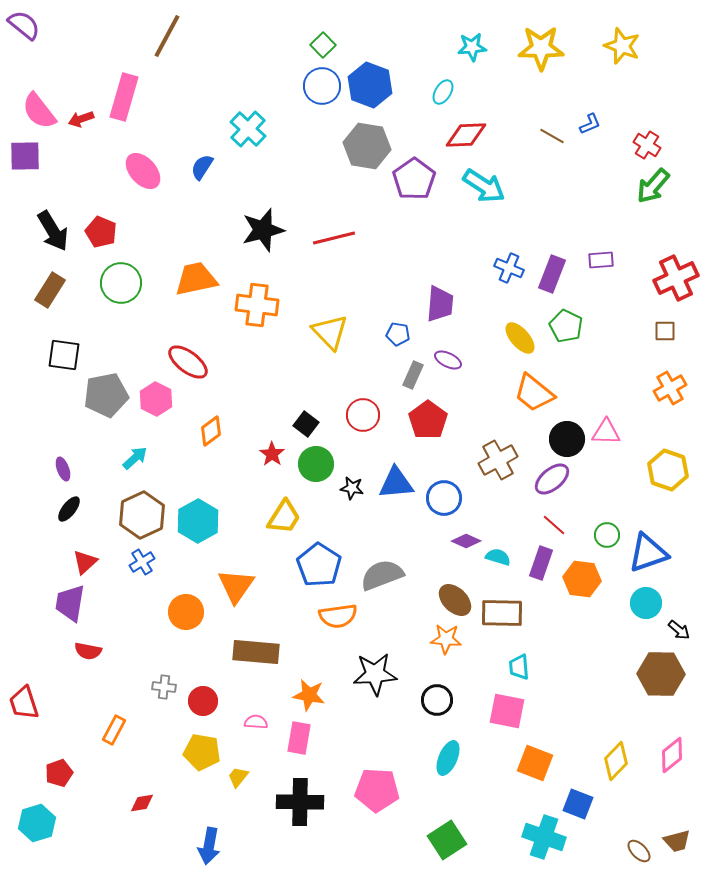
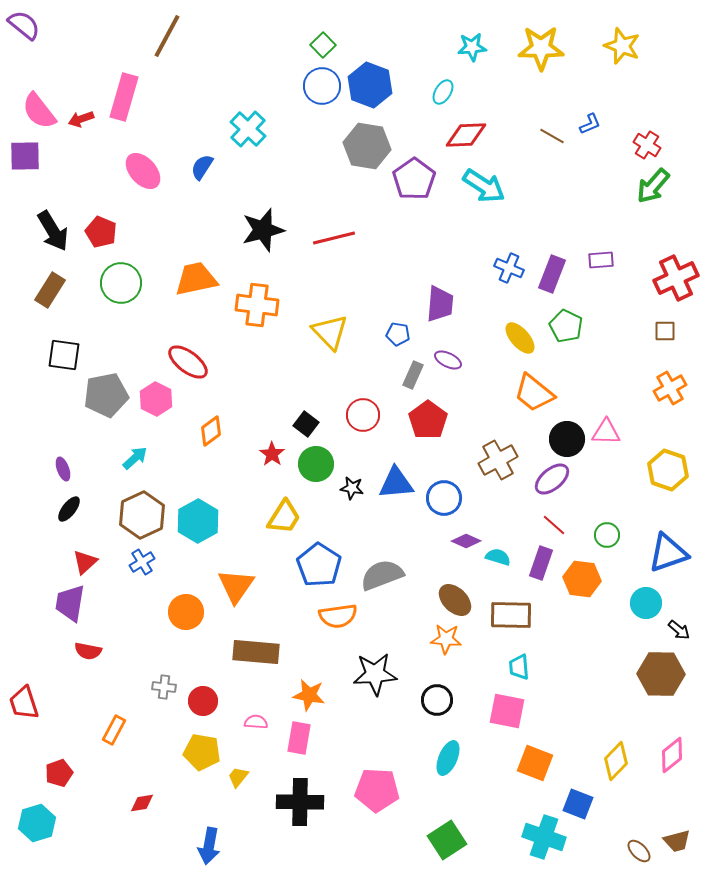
blue triangle at (648, 553): moved 20 px right
brown rectangle at (502, 613): moved 9 px right, 2 px down
